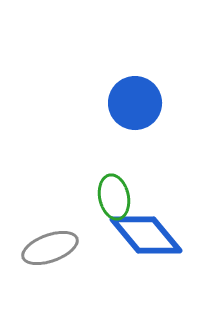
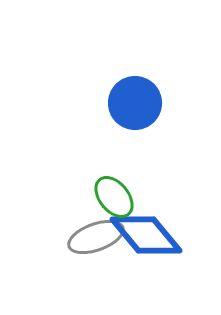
green ellipse: rotated 27 degrees counterclockwise
gray ellipse: moved 46 px right, 11 px up
